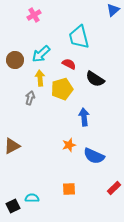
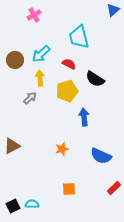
yellow pentagon: moved 5 px right, 2 px down
gray arrow: rotated 32 degrees clockwise
orange star: moved 7 px left, 4 px down
blue semicircle: moved 7 px right
cyan semicircle: moved 6 px down
